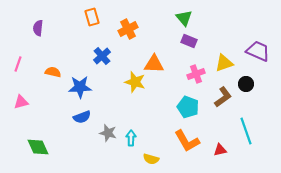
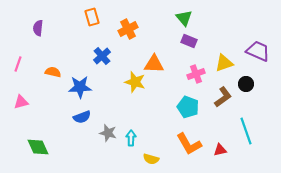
orange L-shape: moved 2 px right, 3 px down
